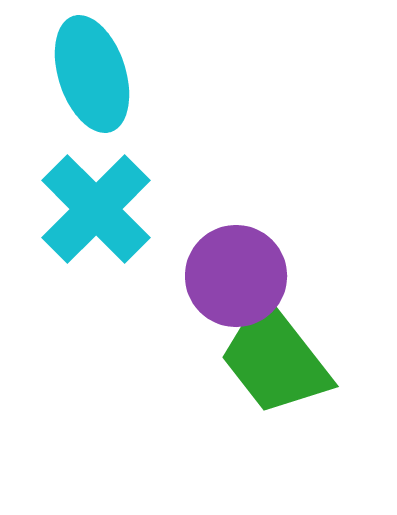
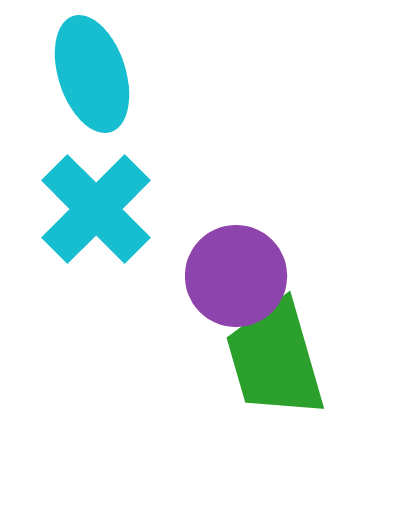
green trapezoid: rotated 22 degrees clockwise
